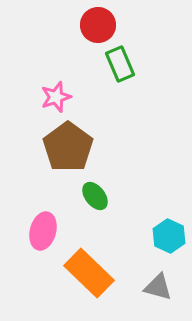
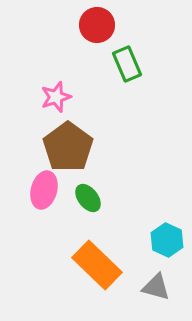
red circle: moved 1 px left
green rectangle: moved 7 px right
green ellipse: moved 7 px left, 2 px down
pink ellipse: moved 1 px right, 41 px up
cyan hexagon: moved 2 px left, 4 px down
orange rectangle: moved 8 px right, 8 px up
gray triangle: moved 2 px left
